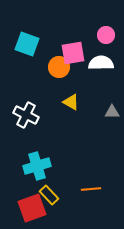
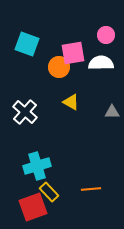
white cross: moved 1 px left, 3 px up; rotated 15 degrees clockwise
yellow rectangle: moved 3 px up
red square: moved 1 px right, 1 px up
